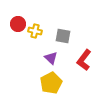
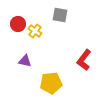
yellow cross: rotated 24 degrees clockwise
gray square: moved 3 px left, 21 px up
purple triangle: moved 26 px left, 3 px down; rotated 32 degrees counterclockwise
yellow pentagon: rotated 20 degrees clockwise
